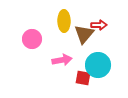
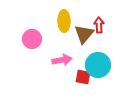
red arrow: rotated 91 degrees counterclockwise
red square: moved 1 px up
